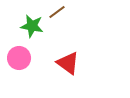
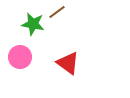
green star: moved 1 px right, 2 px up
pink circle: moved 1 px right, 1 px up
